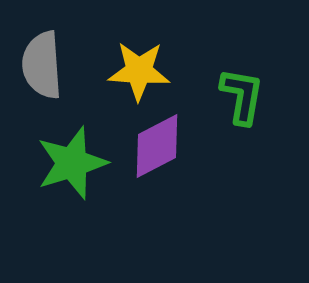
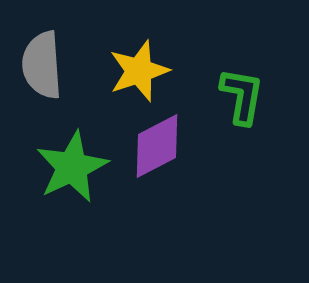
yellow star: rotated 22 degrees counterclockwise
green star: moved 4 px down; rotated 8 degrees counterclockwise
